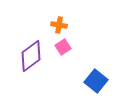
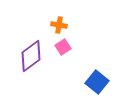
blue square: moved 1 px right, 1 px down
